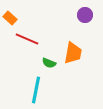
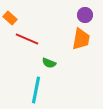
orange trapezoid: moved 8 px right, 14 px up
